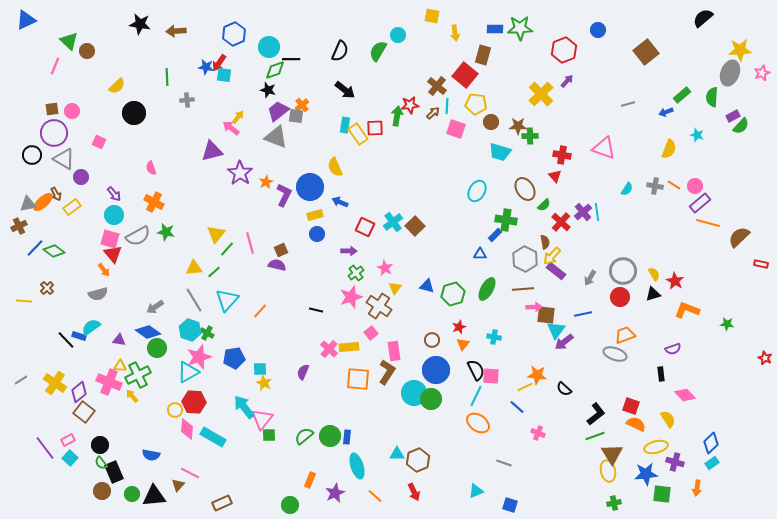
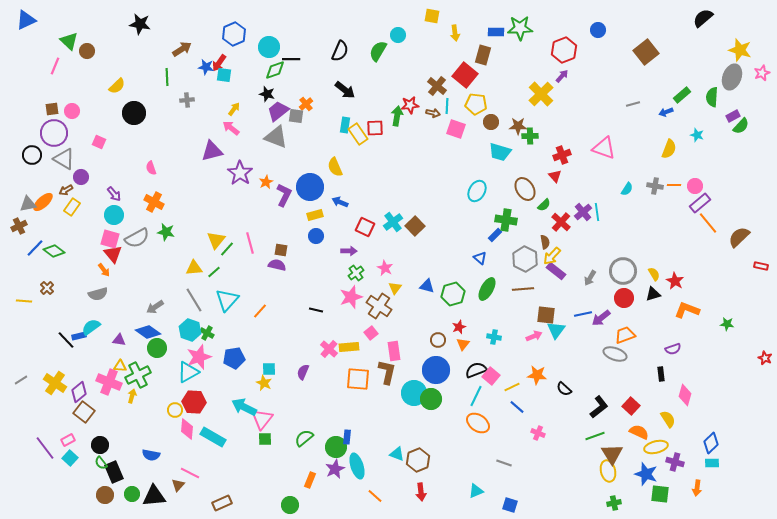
blue rectangle at (495, 29): moved 1 px right, 3 px down
brown arrow at (176, 31): moved 6 px right, 18 px down; rotated 150 degrees clockwise
yellow star at (740, 50): rotated 20 degrees clockwise
gray ellipse at (730, 73): moved 2 px right, 4 px down
purple arrow at (567, 81): moved 5 px left, 5 px up
black star at (268, 90): moved 1 px left, 4 px down
gray line at (628, 104): moved 5 px right
orange cross at (302, 105): moved 4 px right, 1 px up
brown arrow at (433, 113): rotated 56 degrees clockwise
yellow arrow at (238, 117): moved 4 px left, 8 px up
red cross at (562, 155): rotated 30 degrees counterclockwise
orange line at (674, 185): rotated 32 degrees counterclockwise
brown arrow at (56, 194): moved 10 px right, 4 px up; rotated 88 degrees clockwise
yellow rectangle at (72, 207): rotated 18 degrees counterclockwise
orange line at (708, 223): rotated 35 degrees clockwise
yellow triangle at (216, 234): moved 6 px down
blue circle at (317, 234): moved 1 px left, 2 px down
gray semicircle at (138, 236): moved 1 px left, 2 px down
brown square at (281, 250): rotated 32 degrees clockwise
blue triangle at (480, 254): moved 4 px down; rotated 40 degrees clockwise
red rectangle at (761, 264): moved 2 px down
red circle at (620, 297): moved 4 px right, 1 px down
pink arrow at (534, 307): moved 29 px down; rotated 21 degrees counterclockwise
blue rectangle at (79, 336): rotated 32 degrees counterclockwise
brown circle at (432, 340): moved 6 px right
purple arrow at (564, 342): moved 37 px right, 24 px up
cyan square at (260, 369): moved 9 px right
black semicircle at (476, 370): rotated 85 degrees counterclockwise
brown L-shape at (387, 372): rotated 20 degrees counterclockwise
pink square at (491, 376): rotated 36 degrees clockwise
yellow line at (525, 387): moved 13 px left
pink diamond at (685, 395): rotated 60 degrees clockwise
yellow arrow at (132, 396): rotated 56 degrees clockwise
red square at (631, 406): rotated 24 degrees clockwise
cyan arrow at (244, 407): rotated 25 degrees counterclockwise
black L-shape at (596, 414): moved 3 px right, 7 px up
orange semicircle at (636, 424): moved 3 px right, 8 px down
green square at (269, 435): moved 4 px left, 4 px down
green semicircle at (304, 436): moved 2 px down
green circle at (330, 436): moved 6 px right, 11 px down
cyan triangle at (397, 454): rotated 21 degrees clockwise
cyan rectangle at (712, 463): rotated 32 degrees clockwise
blue star at (646, 474): rotated 25 degrees clockwise
brown circle at (102, 491): moved 3 px right, 4 px down
red arrow at (414, 492): moved 7 px right; rotated 18 degrees clockwise
purple star at (335, 493): moved 24 px up
green square at (662, 494): moved 2 px left
